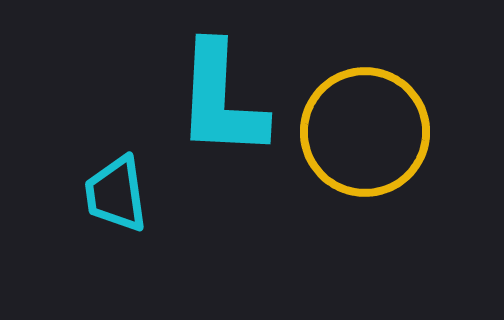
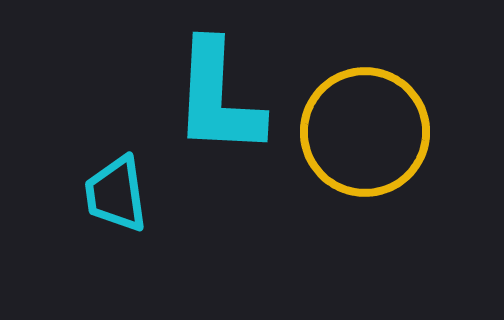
cyan L-shape: moved 3 px left, 2 px up
